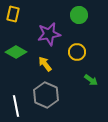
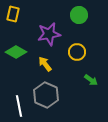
white line: moved 3 px right
